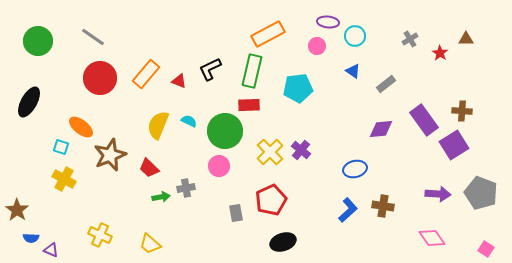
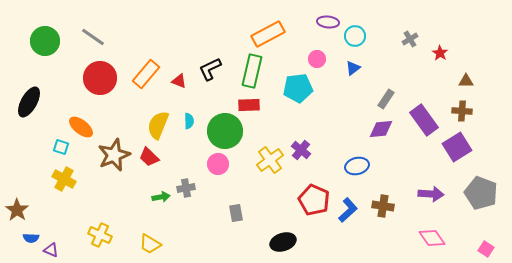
brown triangle at (466, 39): moved 42 px down
green circle at (38, 41): moved 7 px right
pink circle at (317, 46): moved 13 px down
blue triangle at (353, 71): moved 3 px up; rotated 49 degrees clockwise
gray rectangle at (386, 84): moved 15 px down; rotated 18 degrees counterclockwise
cyan semicircle at (189, 121): rotated 63 degrees clockwise
purple square at (454, 145): moved 3 px right, 2 px down
yellow cross at (270, 152): moved 8 px down; rotated 8 degrees clockwise
brown star at (110, 155): moved 4 px right
pink circle at (219, 166): moved 1 px left, 2 px up
red trapezoid at (149, 168): moved 11 px up
blue ellipse at (355, 169): moved 2 px right, 3 px up
purple arrow at (438, 194): moved 7 px left
red pentagon at (271, 200): moved 43 px right; rotated 24 degrees counterclockwise
yellow trapezoid at (150, 244): rotated 10 degrees counterclockwise
